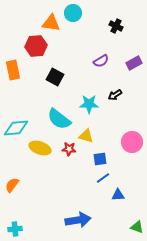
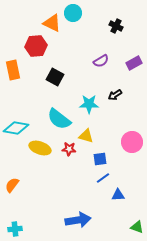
orange triangle: moved 1 px right; rotated 18 degrees clockwise
cyan diamond: rotated 15 degrees clockwise
